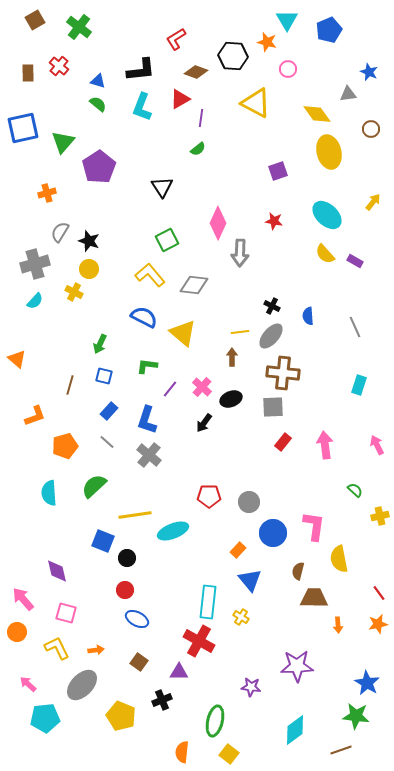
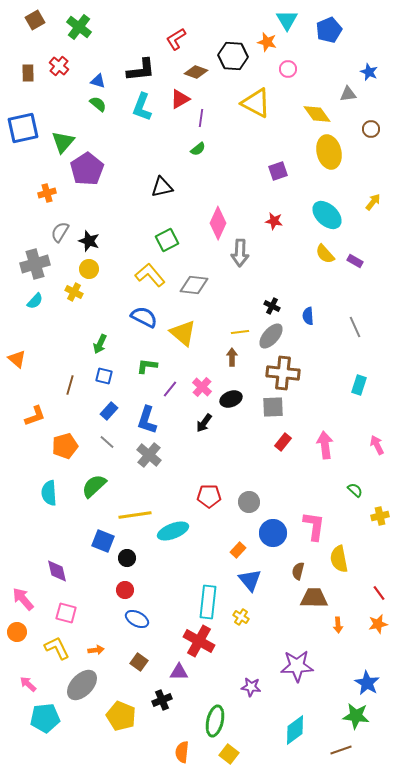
purple pentagon at (99, 167): moved 12 px left, 2 px down
black triangle at (162, 187): rotated 50 degrees clockwise
